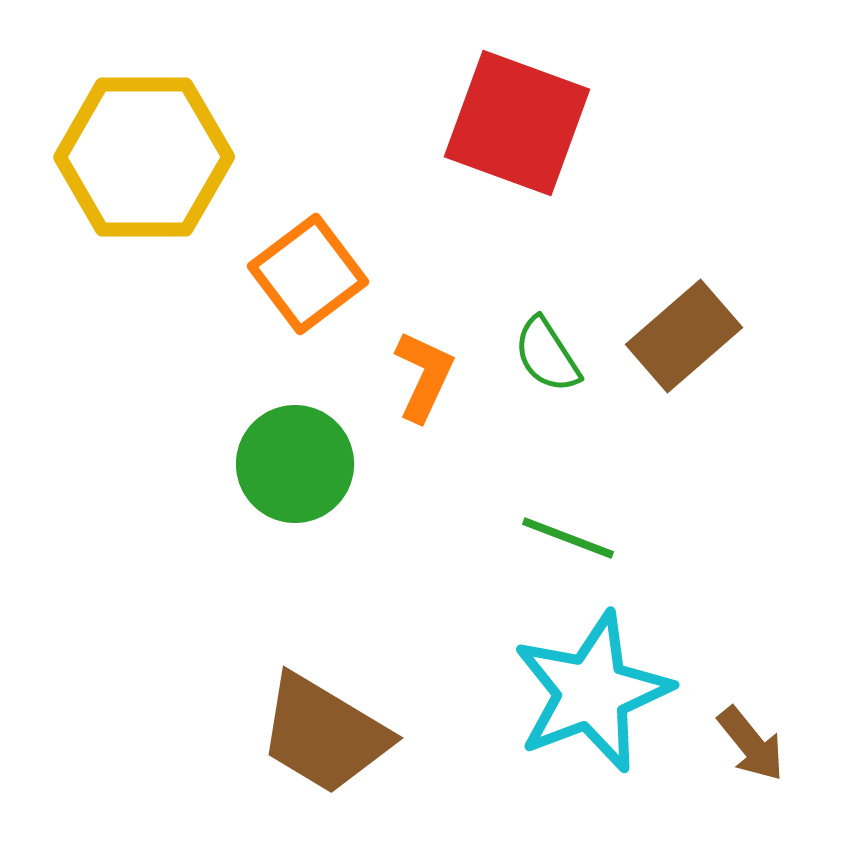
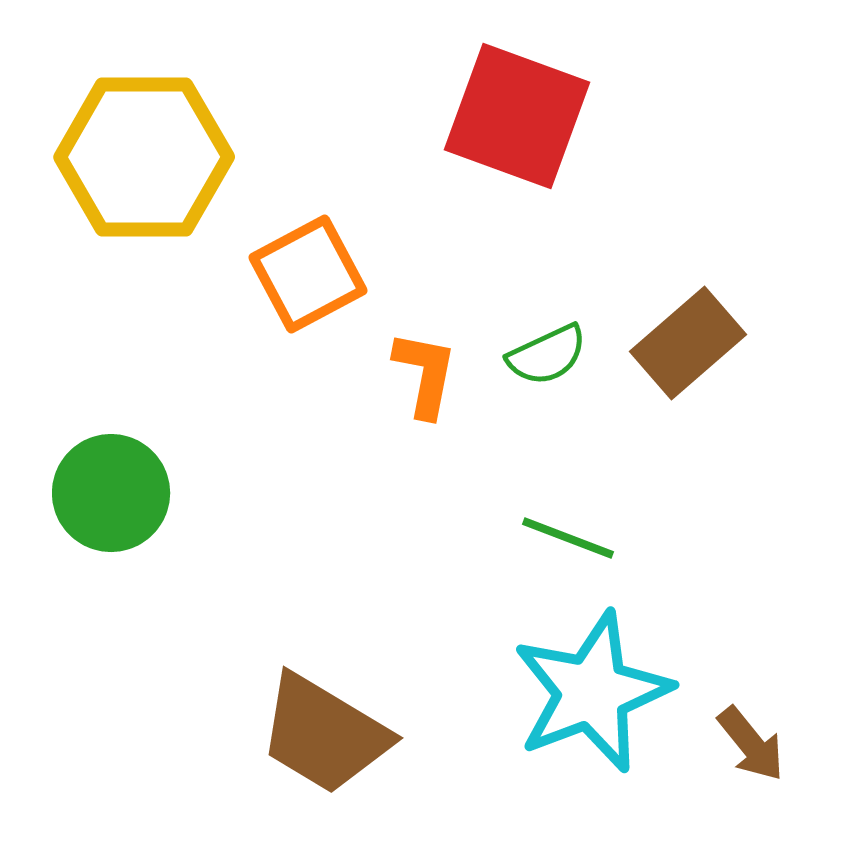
red square: moved 7 px up
orange square: rotated 9 degrees clockwise
brown rectangle: moved 4 px right, 7 px down
green semicircle: rotated 82 degrees counterclockwise
orange L-shape: moved 1 px right, 2 px up; rotated 14 degrees counterclockwise
green circle: moved 184 px left, 29 px down
